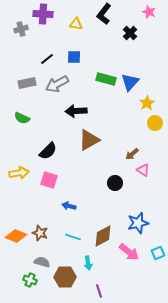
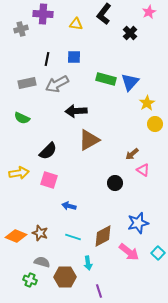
pink star: rotated 24 degrees clockwise
black line: rotated 40 degrees counterclockwise
yellow circle: moved 1 px down
cyan square: rotated 24 degrees counterclockwise
